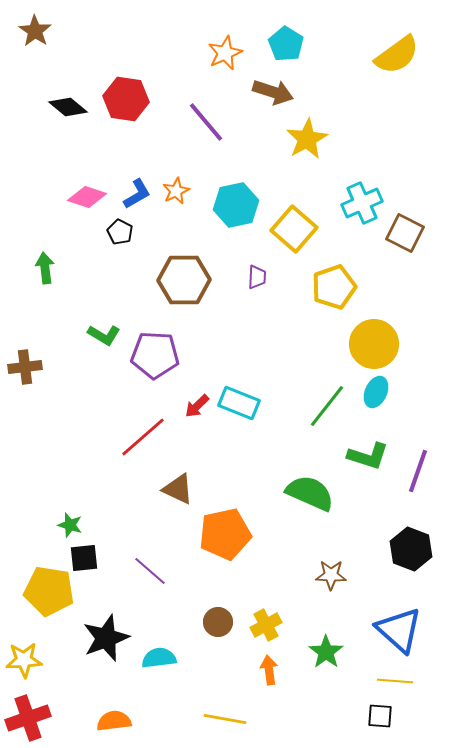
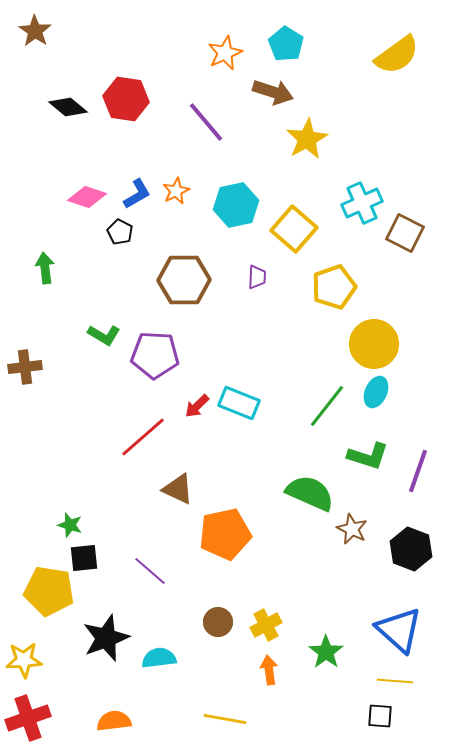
brown star at (331, 575): moved 21 px right, 46 px up; rotated 24 degrees clockwise
